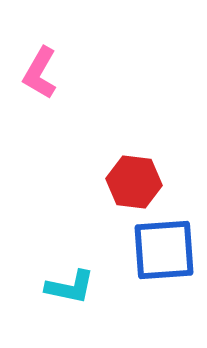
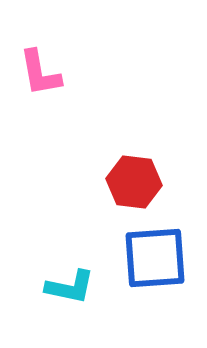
pink L-shape: rotated 40 degrees counterclockwise
blue square: moved 9 px left, 8 px down
